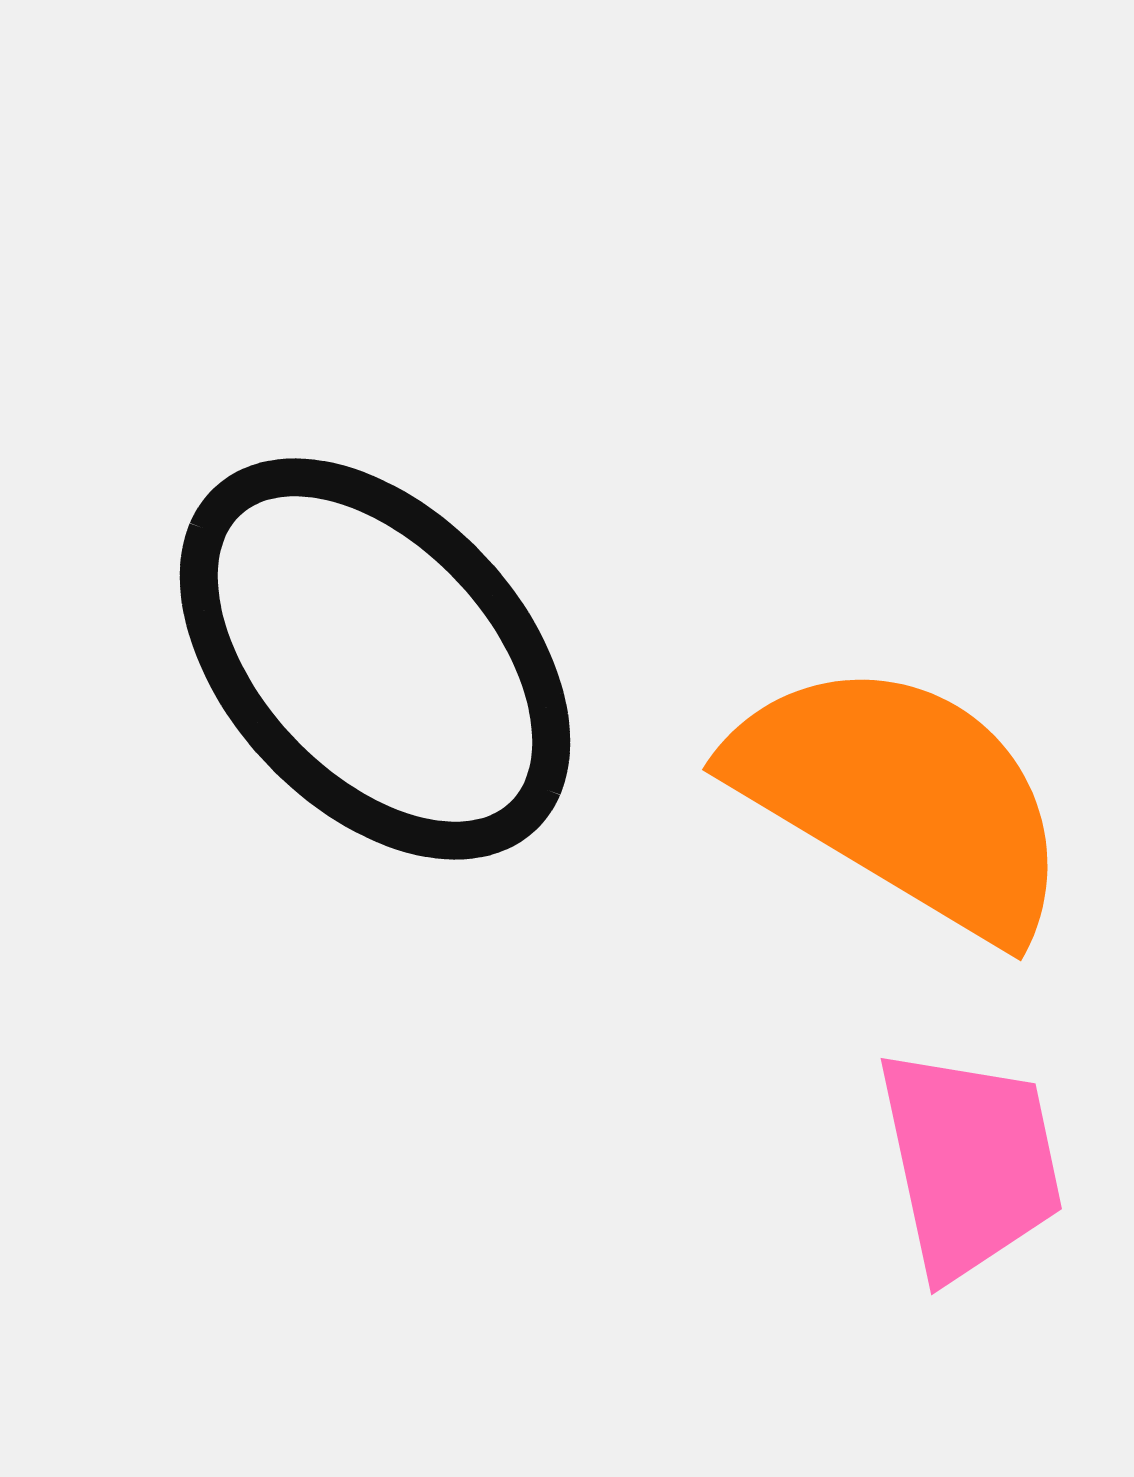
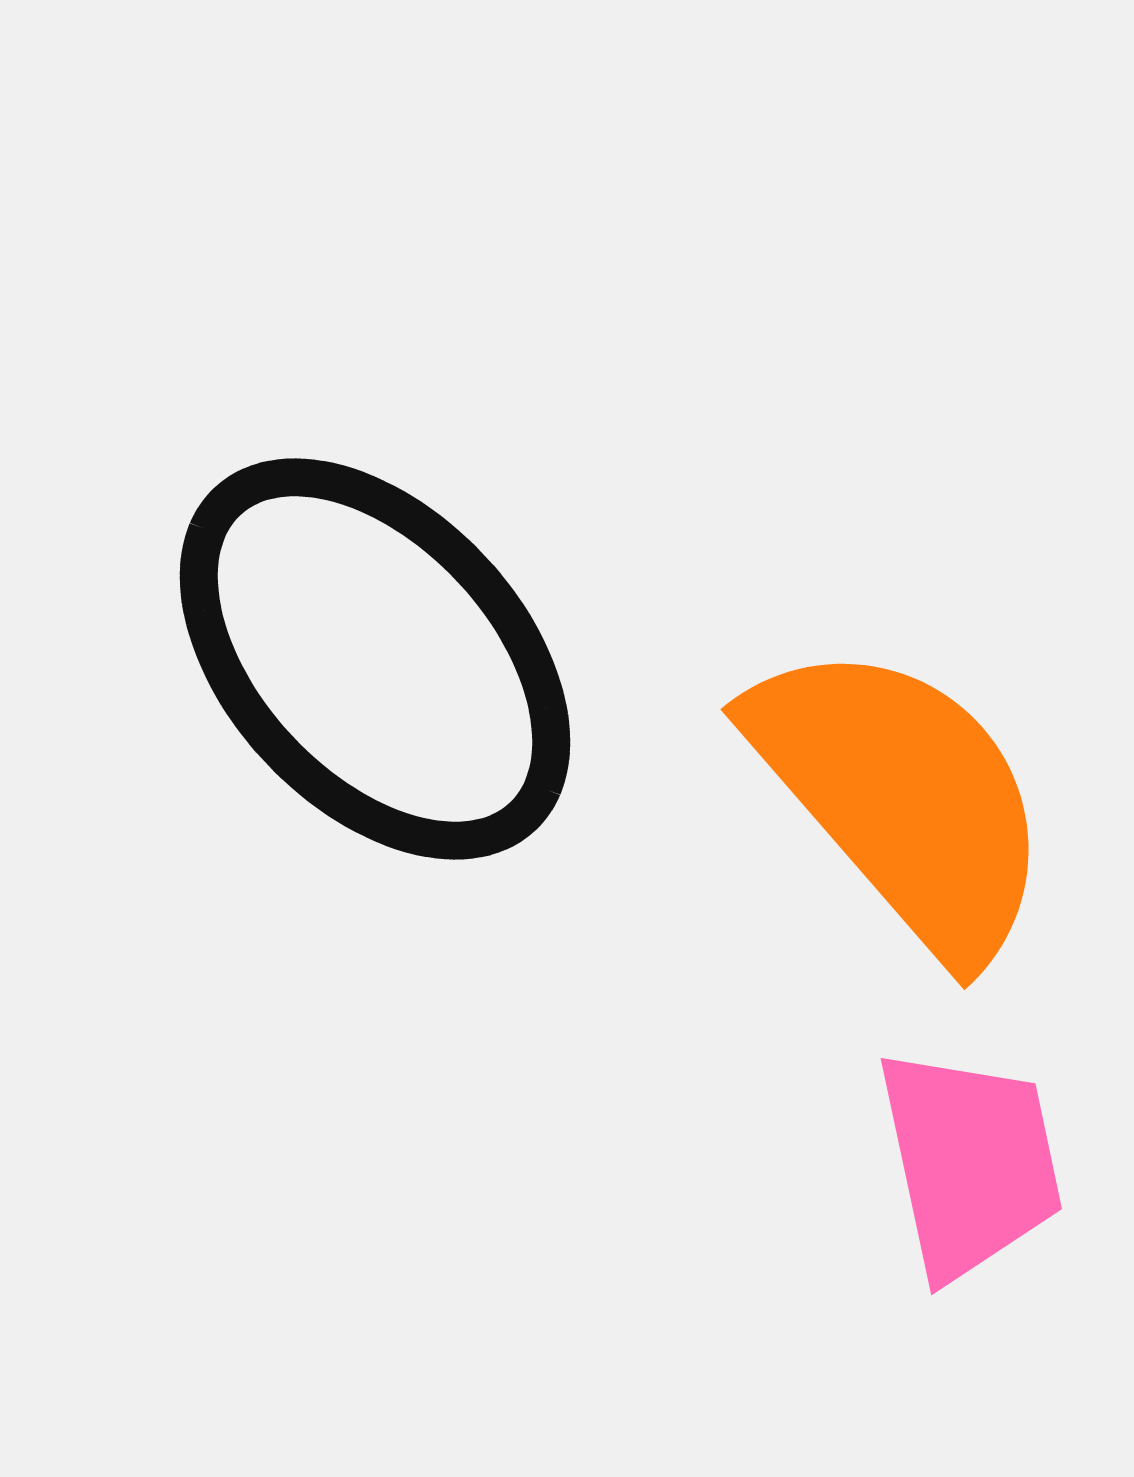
orange semicircle: rotated 18 degrees clockwise
